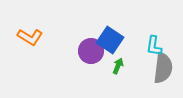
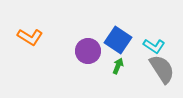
blue square: moved 8 px right
cyan L-shape: rotated 65 degrees counterclockwise
purple circle: moved 3 px left
gray semicircle: moved 1 px left, 1 px down; rotated 40 degrees counterclockwise
